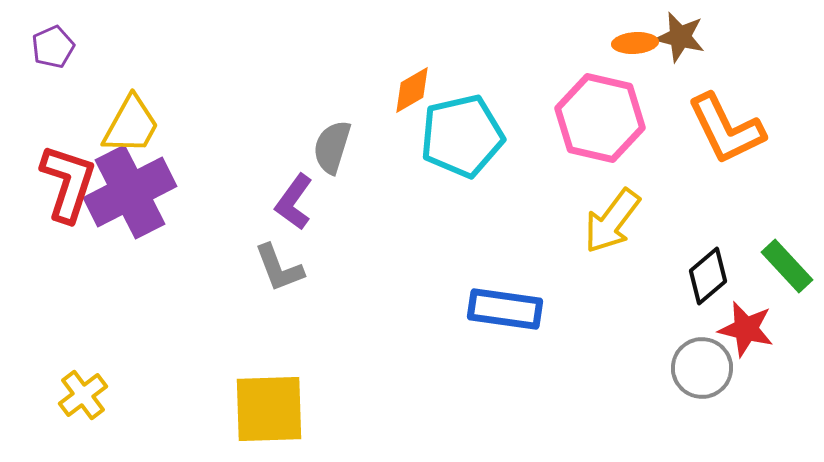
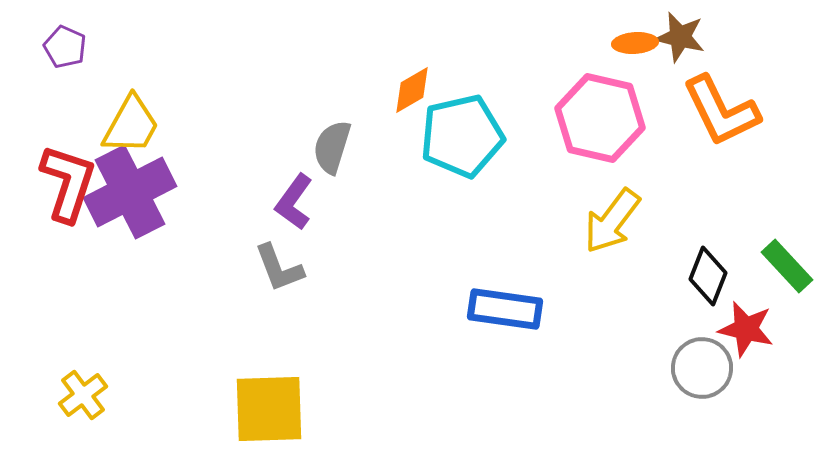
purple pentagon: moved 12 px right; rotated 24 degrees counterclockwise
orange L-shape: moved 5 px left, 18 px up
black diamond: rotated 28 degrees counterclockwise
